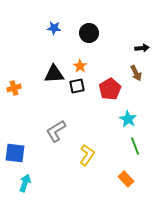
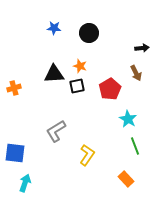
orange star: rotated 16 degrees counterclockwise
